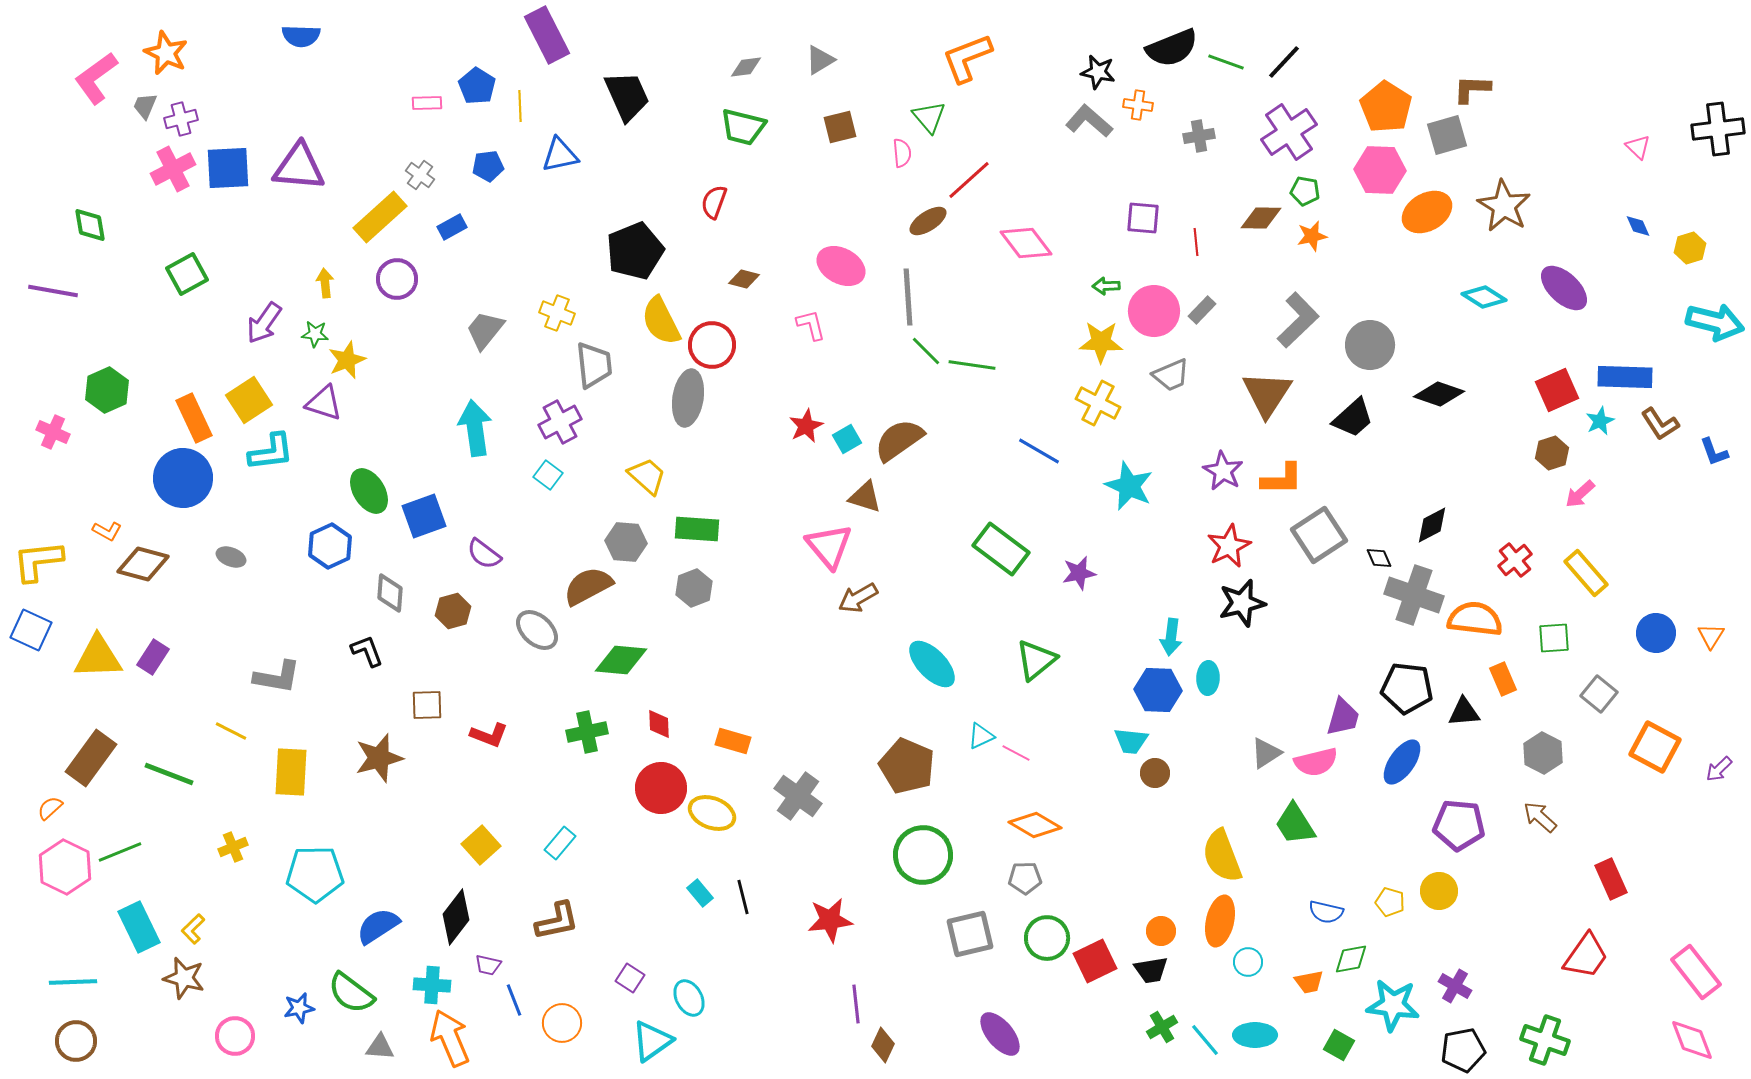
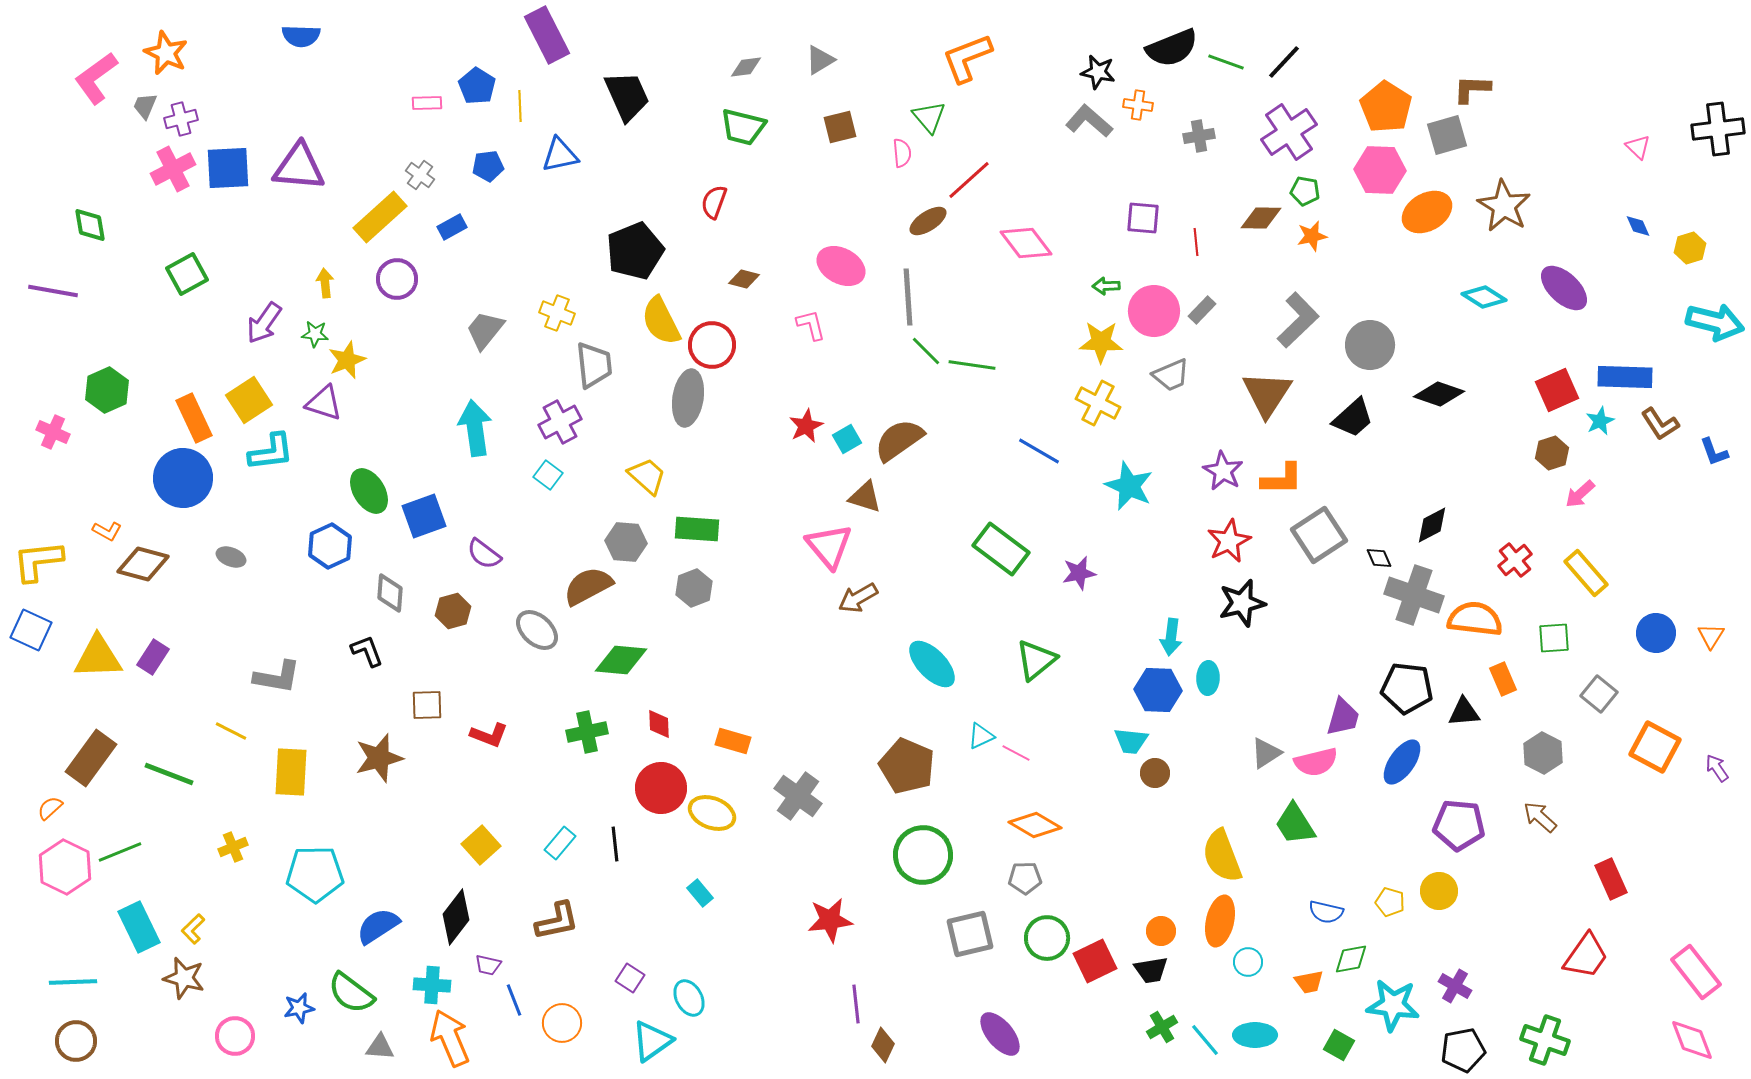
red star at (1229, 546): moved 5 px up
purple arrow at (1719, 769): moved 2 px left, 1 px up; rotated 100 degrees clockwise
black line at (743, 897): moved 128 px left, 53 px up; rotated 8 degrees clockwise
